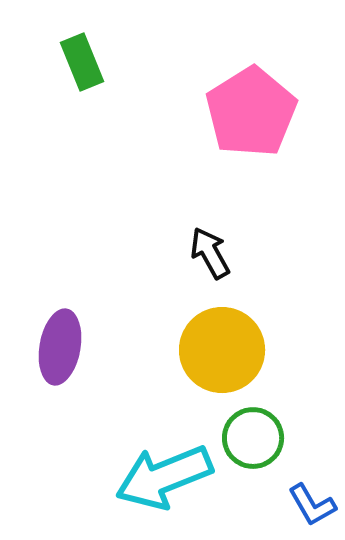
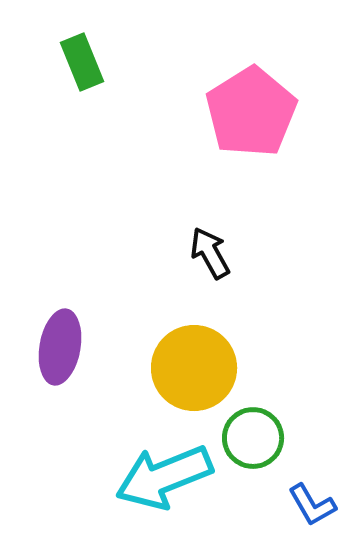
yellow circle: moved 28 px left, 18 px down
